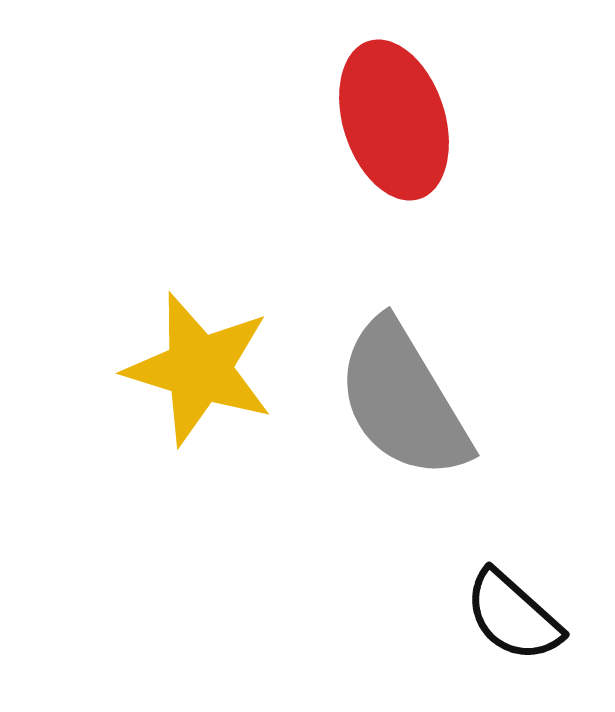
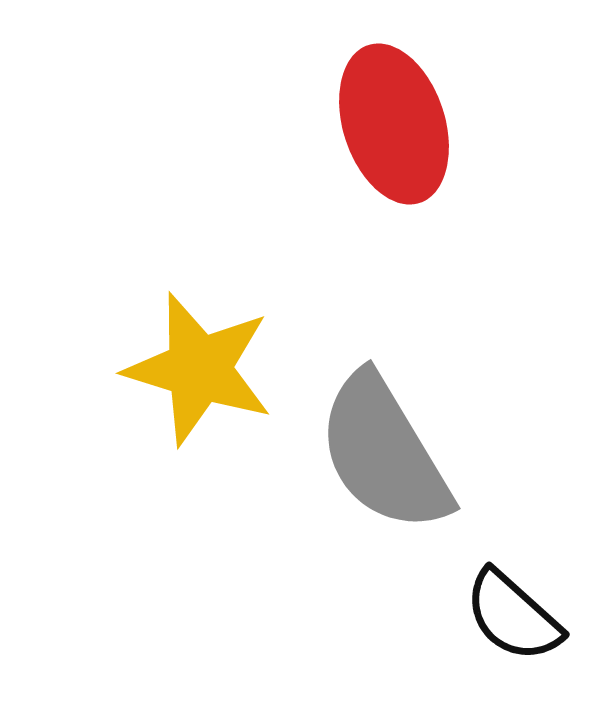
red ellipse: moved 4 px down
gray semicircle: moved 19 px left, 53 px down
